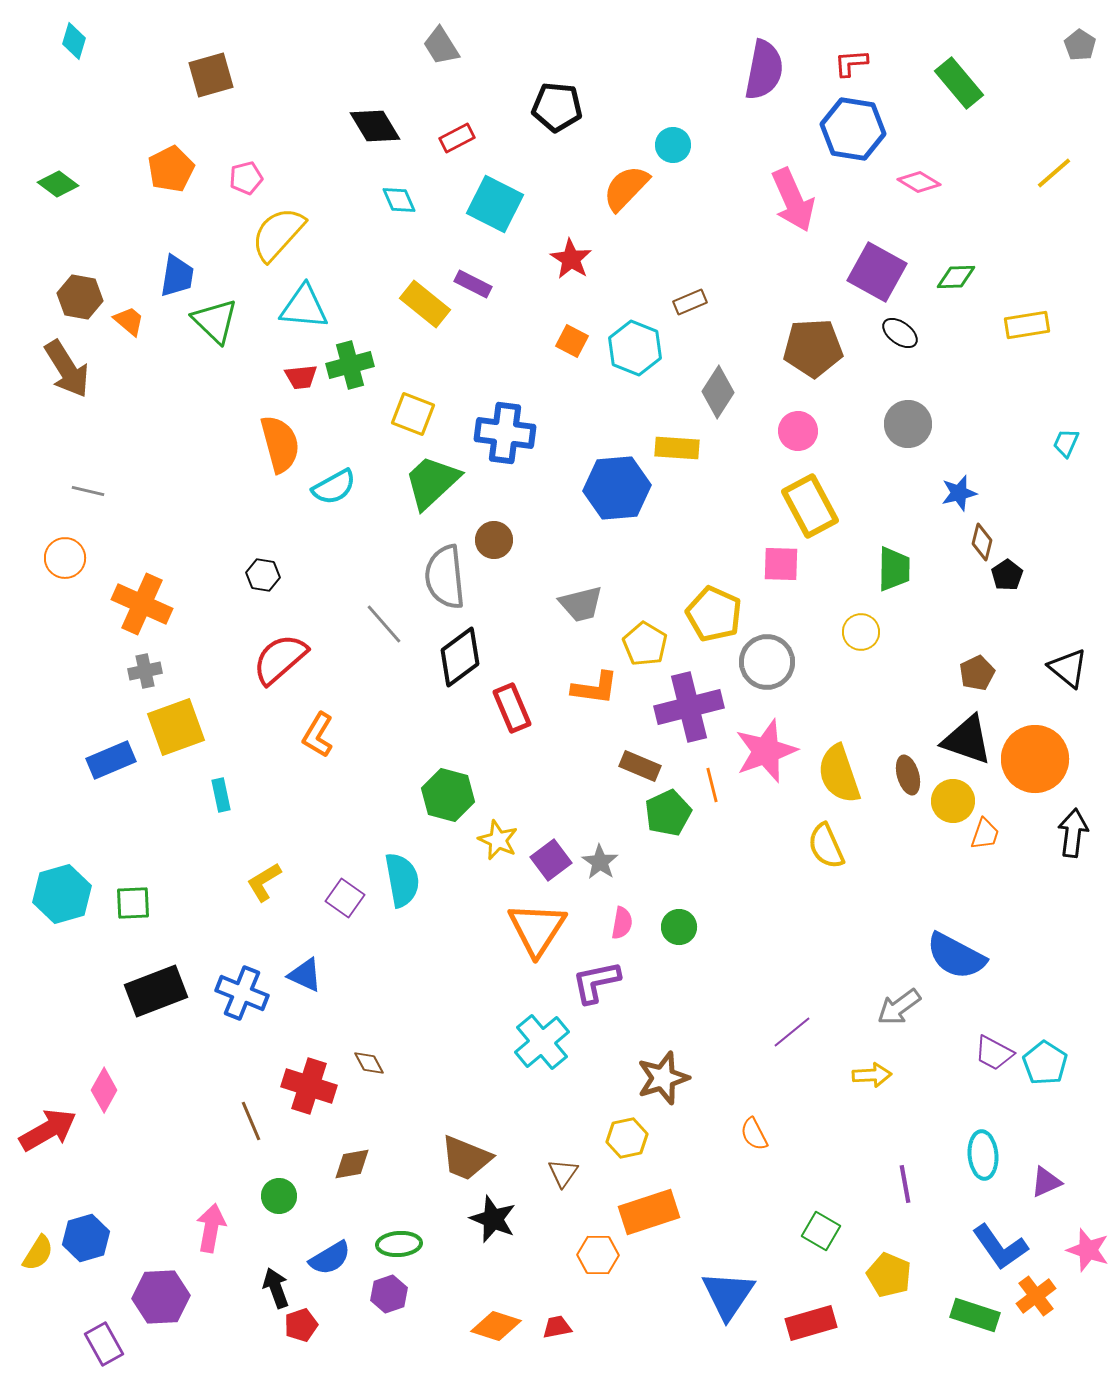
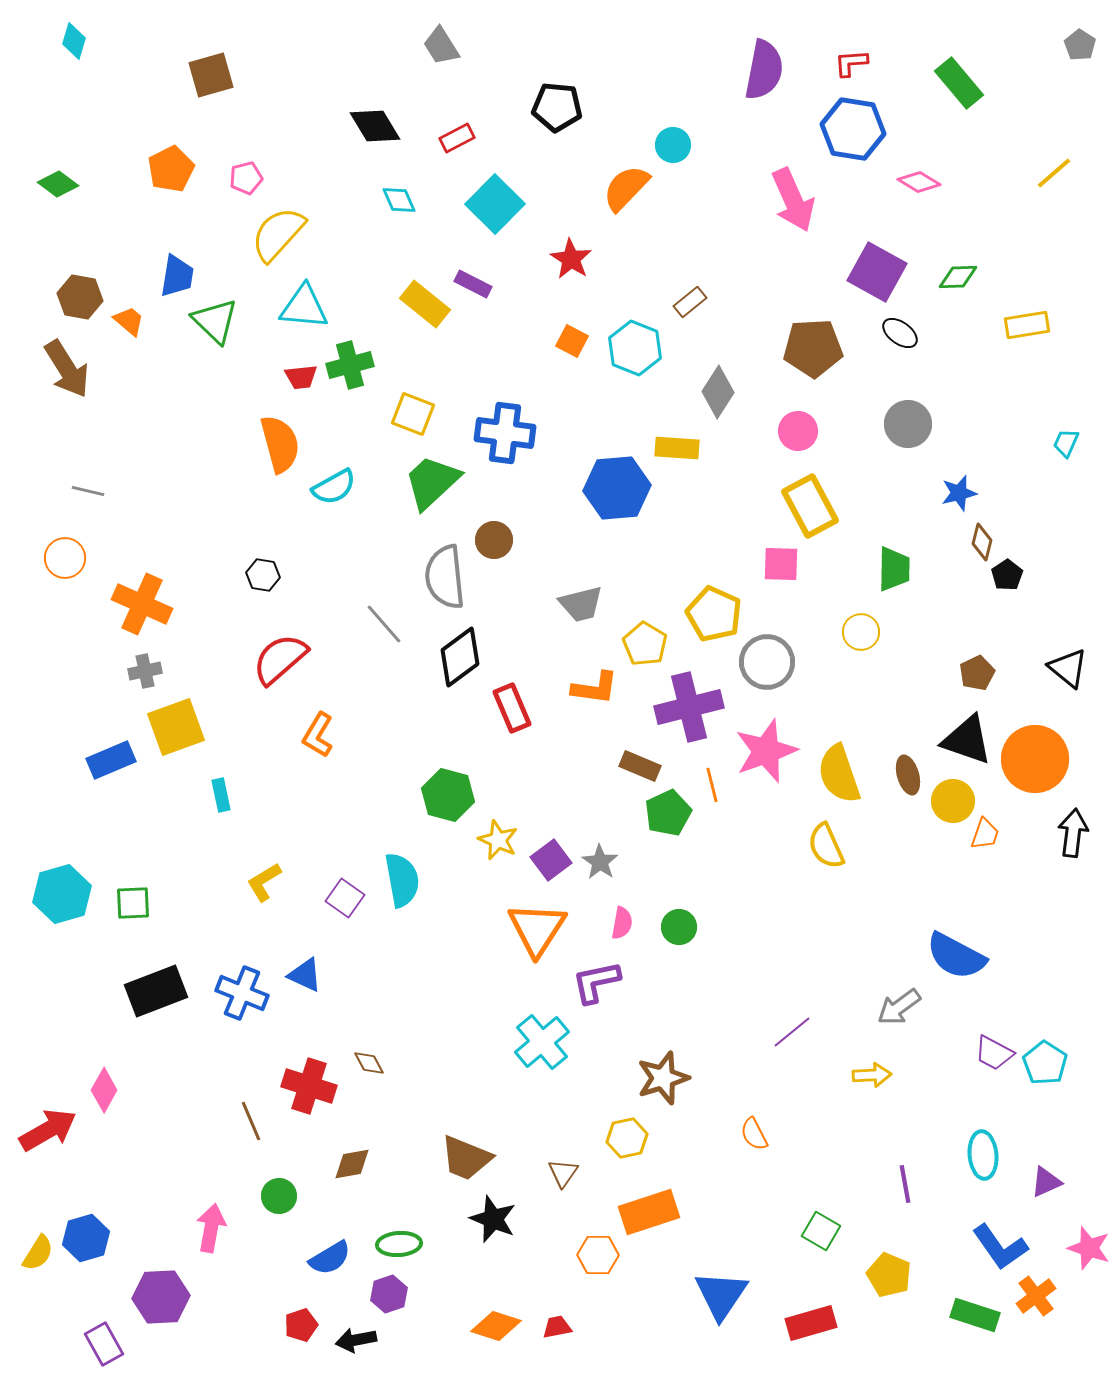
cyan square at (495, 204): rotated 18 degrees clockwise
green diamond at (956, 277): moved 2 px right
brown rectangle at (690, 302): rotated 16 degrees counterclockwise
pink star at (1088, 1250): moved 1 px right, 2 px up
black arrow at (276, 1288): moved 80 px right, 52 px down; rotated 81 degrees counterclockwise
blue triangle at (728, 1295): moved 7 px left
